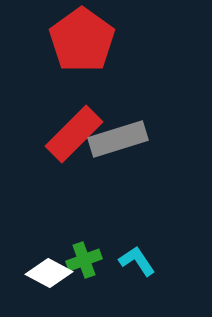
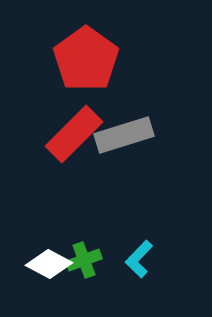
red pentagon: moved 4 px right, 19 px down
gray rectangle: moved 6 px right, 4 px up
cyan L-shape: moved 2 px right, 2 px up; rotated 102 degrees counterclockwise
white diamond: moved 9 px up
